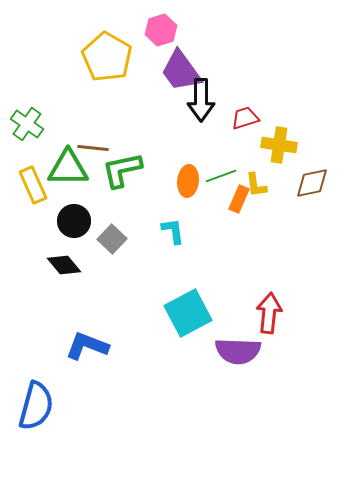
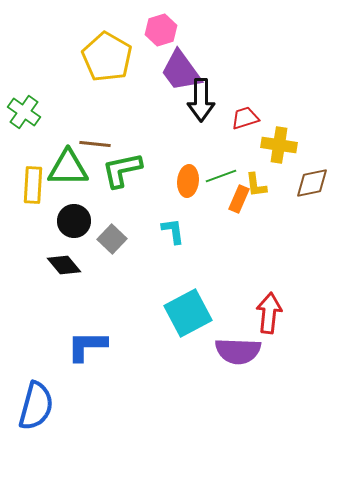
green cross: moved 3 px left, 12 px up
brown line: moved 2 px right, 4 px up
yellow rectangle: rotated 27 degrees clockwise
blue L-shape: rotated 21 degrees counterclockwise
